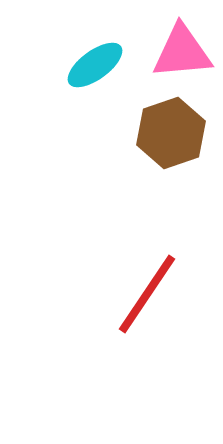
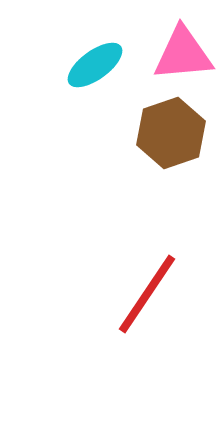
pink triangle: moved 1 px right, 2 px down
